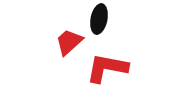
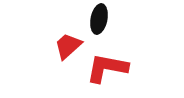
red trapezoid: moved 1 px left, 4 px down
